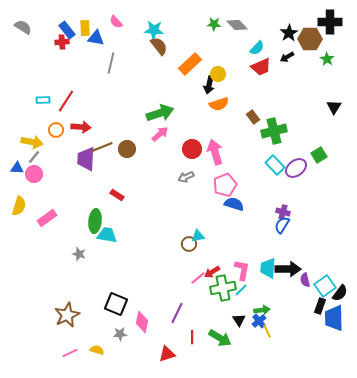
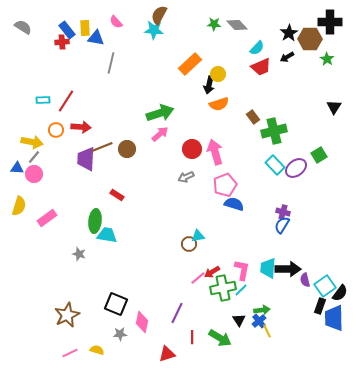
brown semicircle at (159, 46): moved 31 px up; rotated 114 degrees counterclockwise
